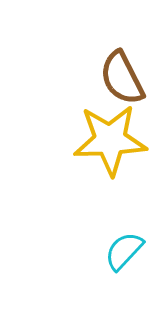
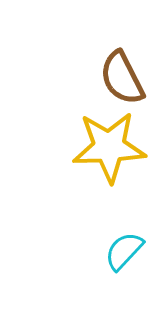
yellow star: moved 1 px left, 7 px down
